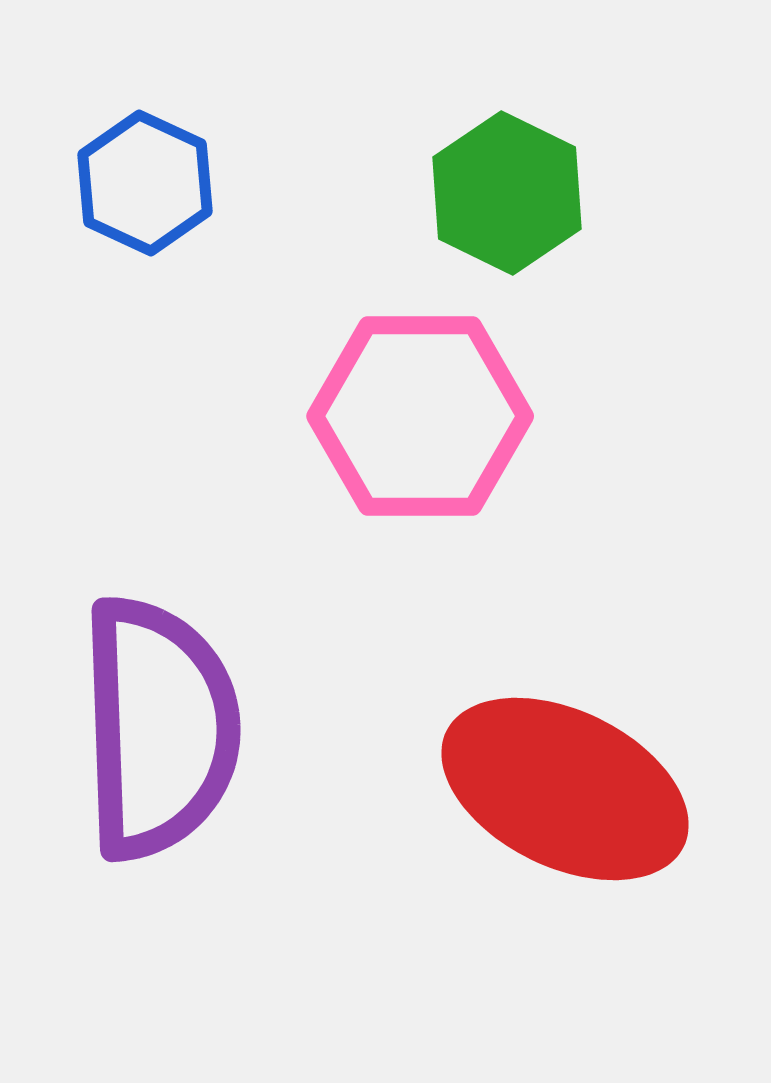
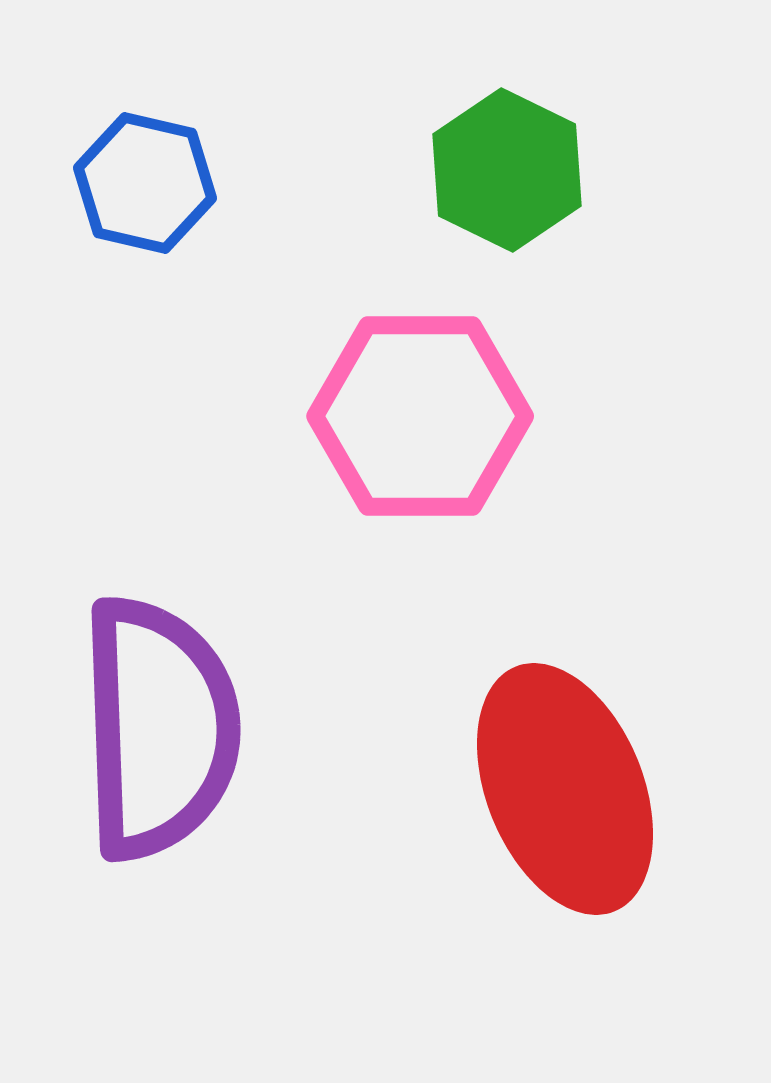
blue hexagon: rotated 12 degrees counterclockwise
green hexagon: moved 23 px up
red ellipse: rotated 42 degrees clockwise
